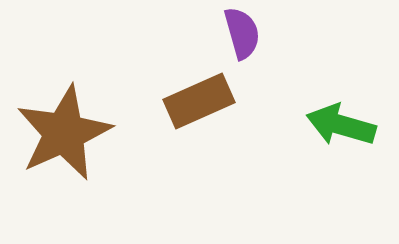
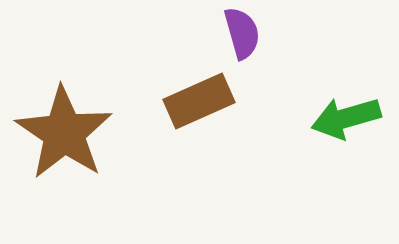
green arrow: moved 5 px right, 7 px up; rotated 32 degrees counterclockwise
brown star: rotated 14 degrees counterclockwise
